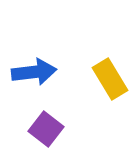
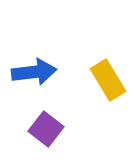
yellow rectangle: moved 2 px left, 1 px down
